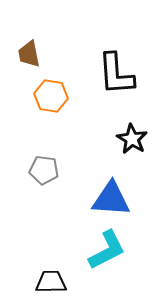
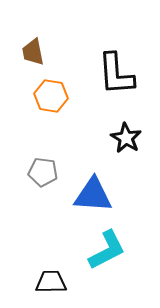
brown trapezoid: moved 4 px right, 2 px up
black star: moved 6 px left, 1 px up
gray pentagon: moved 1 px left, 2 px down
blue triangle: moved 18 px left, 4 px up
